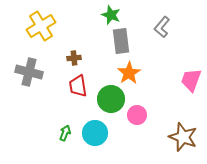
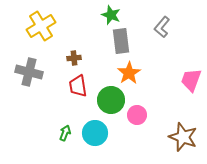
green circle: moved 1 px down
